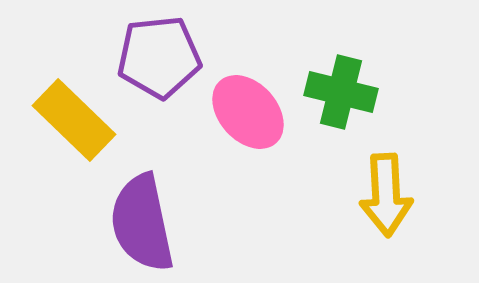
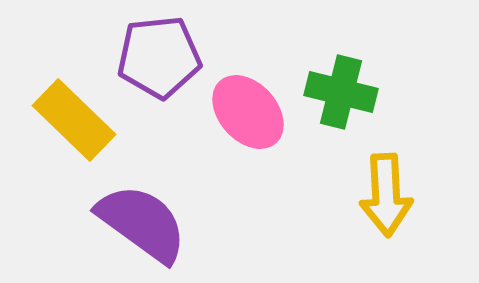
purple semicircle: rotated 138 degrees clockwise
